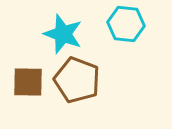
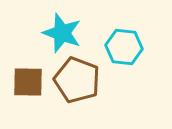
cyan hexagon: moved 2 px left, 23 px down
cyan star: moved 1 px left, 1 px up
